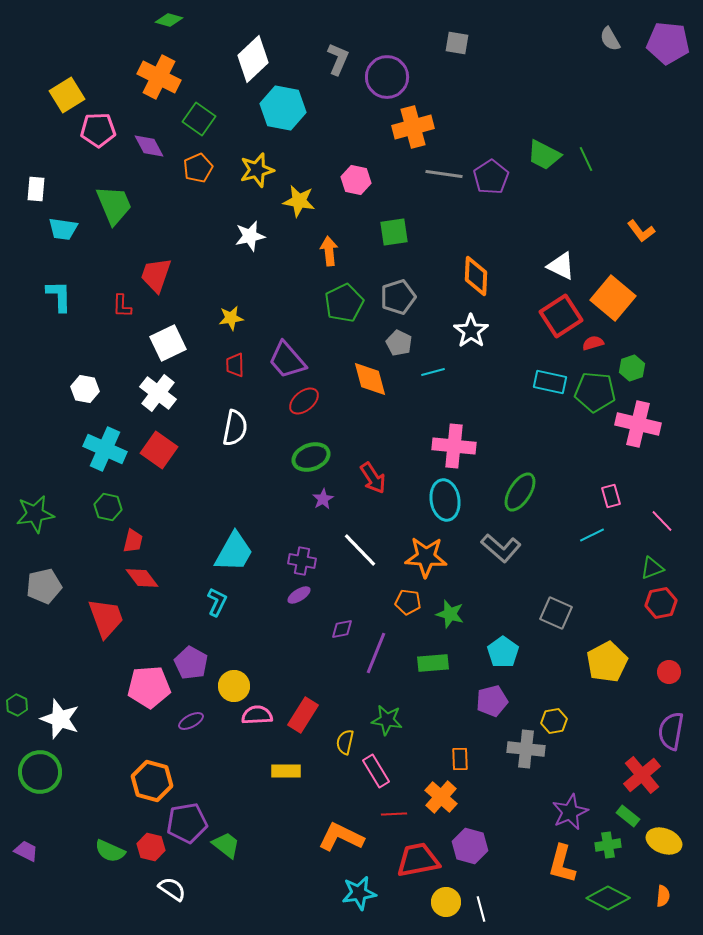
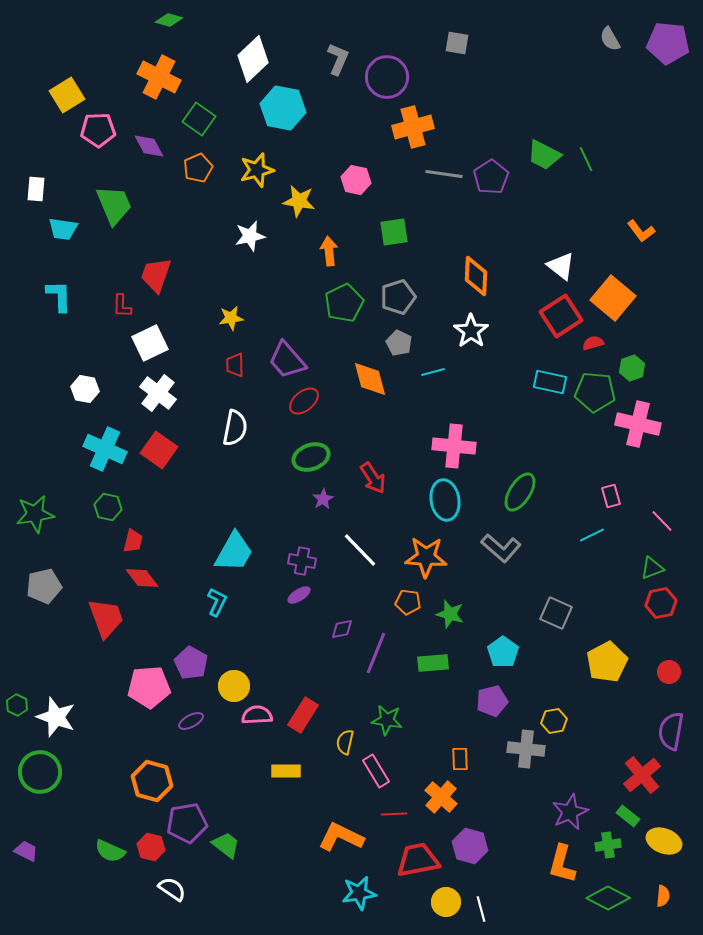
white triangle at (561, 266): rotated 12 degrees clockwise
white square at (168, 343): moved 18 px left
white star at (60, 719): moved 4 px left, 2 px up
